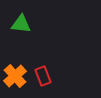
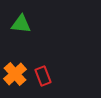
orange cross: moved 2 px up
